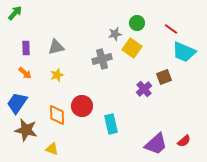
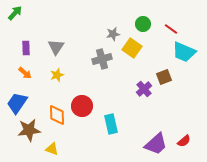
green circle: moved 6 px right, 1 px down
gray star: moved 2 px left
gray triangle: rotated 42 degrees counterclockwise
brown star: moved 3 px right; rotated 20 degrees counterclockwise
